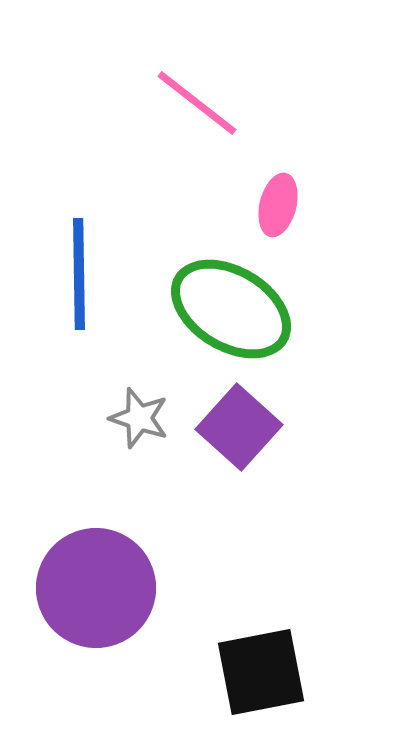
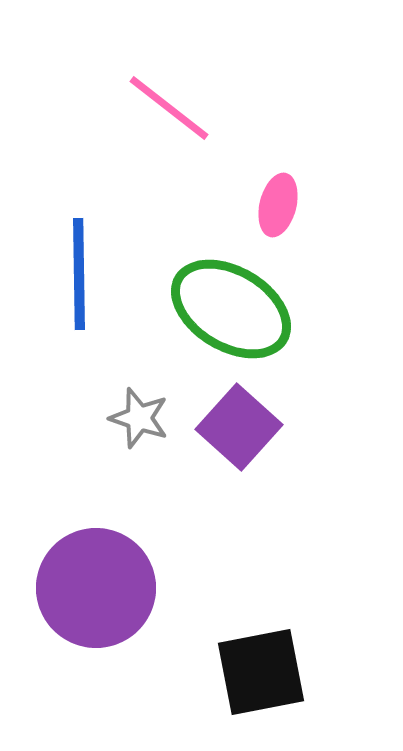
pink line: moved 28 px left, 5 px down
